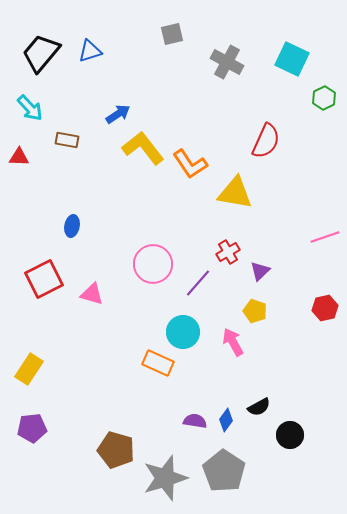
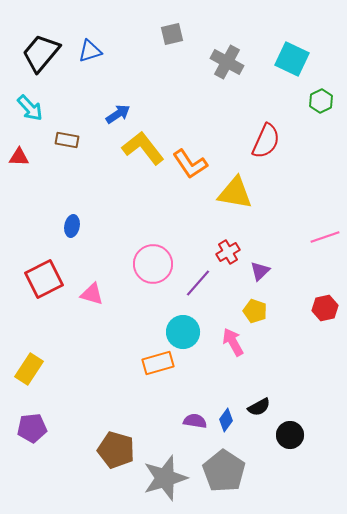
green hexagon: moved 3 px left, 3 px down
orange rectangle: rotated 40 degrees counterclockwise
